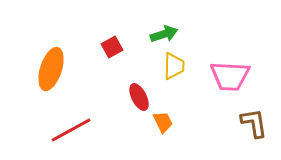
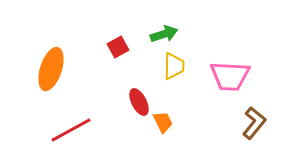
red square: moved 6 px right
red ellipse: moved 5 px down
brown L-shape: rotated 48 degrees clockwise
